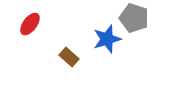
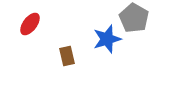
gray pentagon: rotated 12 degrees clockwise
brown rectangle: moved 2 px left, 1 px up; rotated 36 degrees clockwise
